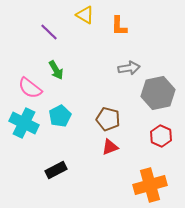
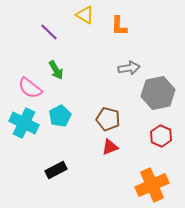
orange cross: moved 2 px right; rotated 8 degrees counterclockwise
